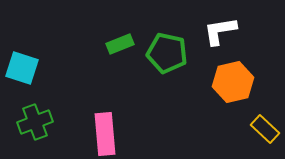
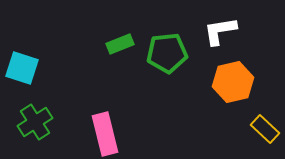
green pentagon: rotated 18 degrees counterclockwise
green cross: rotated 12 degrees counterclockwise
pink rectangle: rotated 9 degrees counterclockwise
